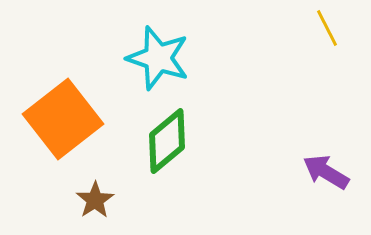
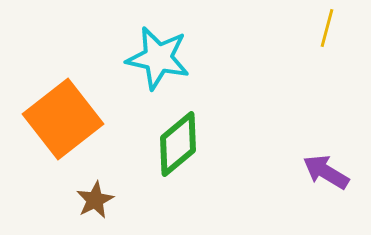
yellow line: rotated 42 degrees clockwise
cyan star: rotated 6 degrees counterclockwise
green diamond: moved 11 px right, 3 px down
brown star: rotated 6 degrees clockwise
